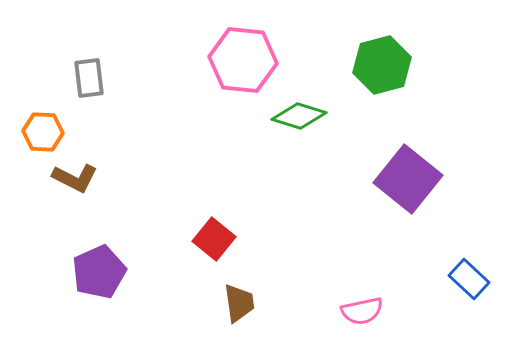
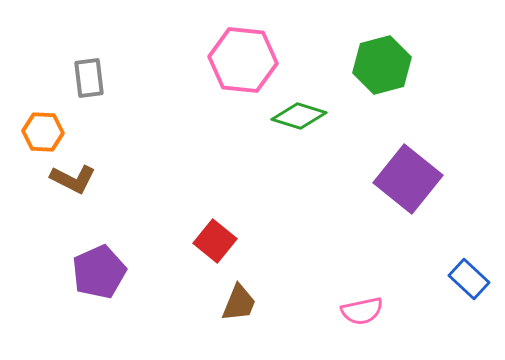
brown L-shape: moved 2 px left, 1 px down
red square: moved 1 px right, 2 px down
brown trapezoid: rotated 30 degrees clockwise
